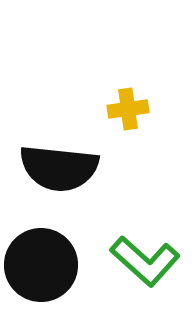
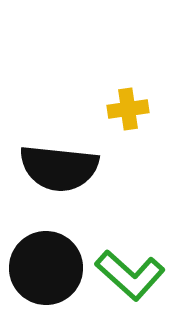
green L-shape: moved 15 px left, 14 px down
black circle: moved 5 px right, 3 px down
